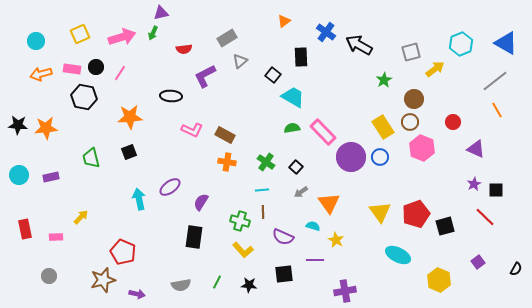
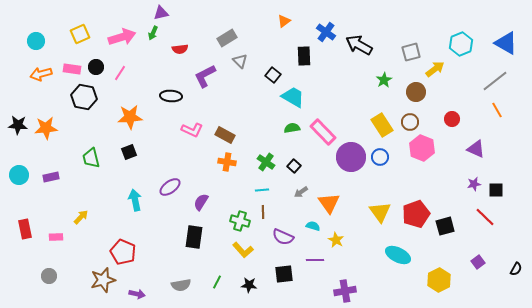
red semicircle at (184, 49): moved 4 px left
black rectangle at (301, 57): moved 3 px right, 1 px up
gray triangle at (240, 61): rotated 35 degrees counterclockwise
brown circle at (414, 99): moved 2 px right, 7 px up
red circle at (453, 122): moved 1 px left, 3 px up
yellow rectangle at (383, 127): moved 1 px left, 2 px up
black square at (296, 167): moved 2 px left, 1 px up
purple star at (474, 184): rotated 16 degrees clockwise
cyan arrow at (139, 199): moved 4 px left, 1 px down
yellow hexagon at (439, 280): rotated 10 degrees clockwise
